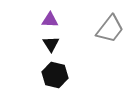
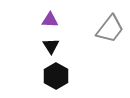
black triangle: moved 2 px down
black hexagon: moved 1 px right, 1 px down; rotated 15 degrees clockwise
